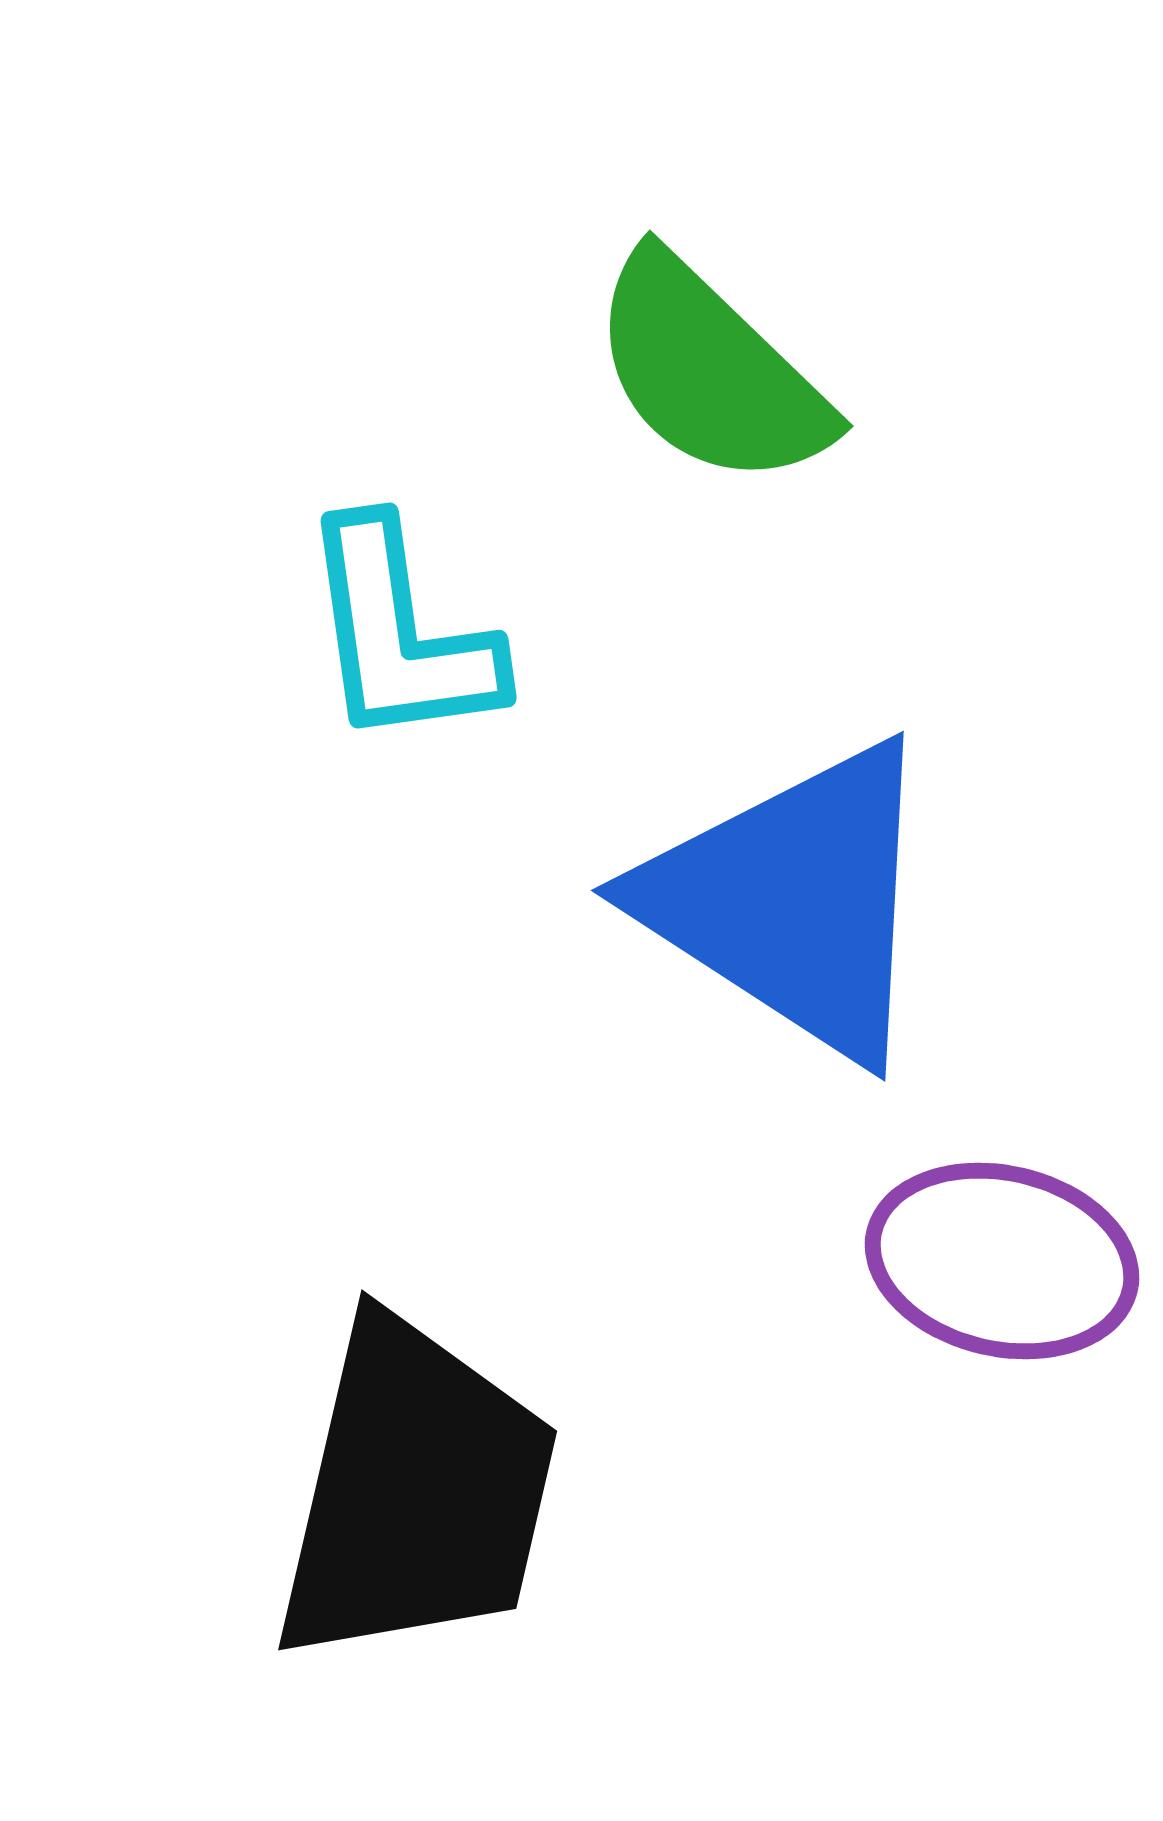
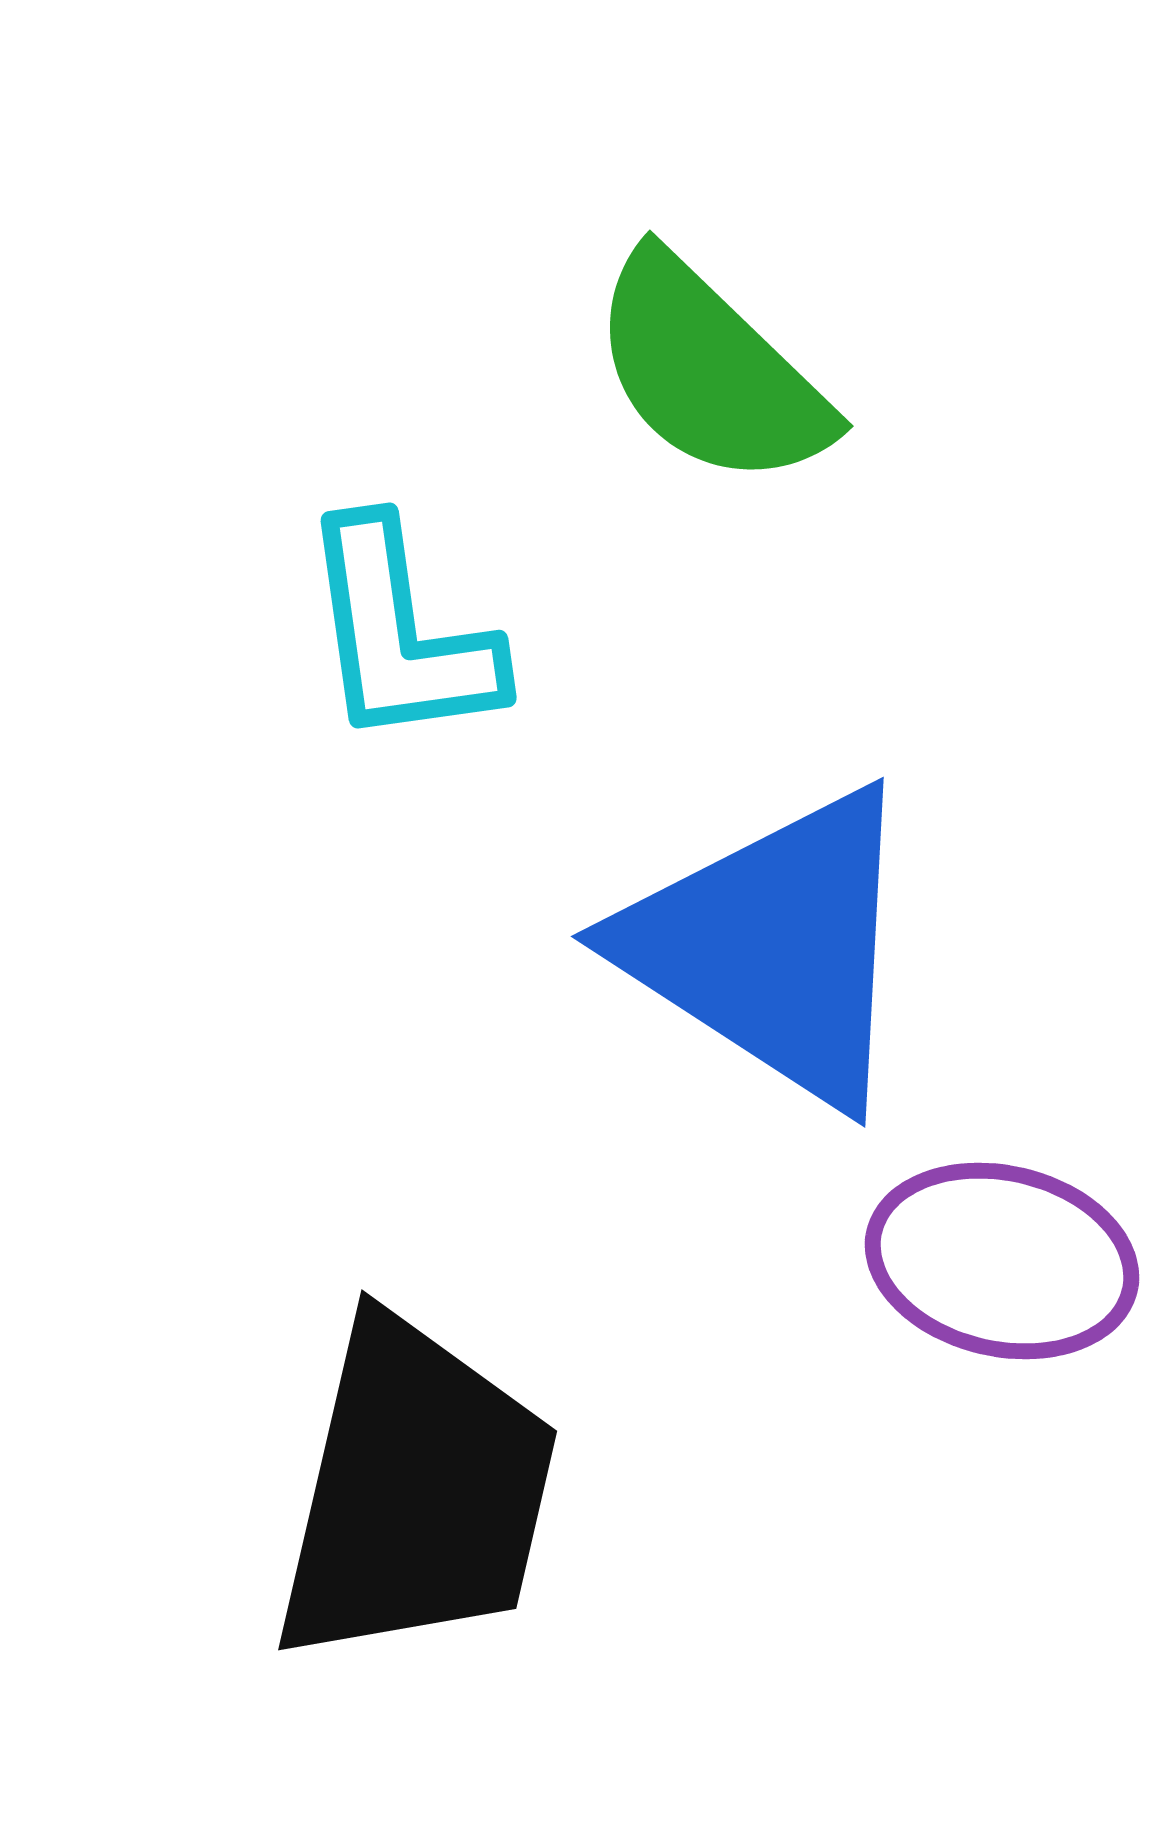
blue triangle: moved 20 px left, 46 px down
